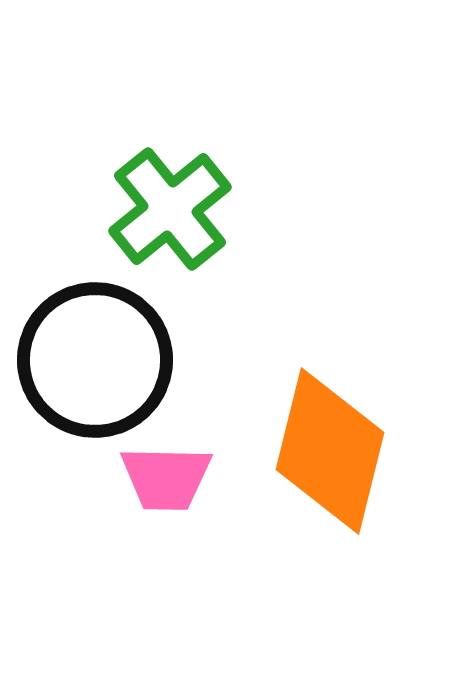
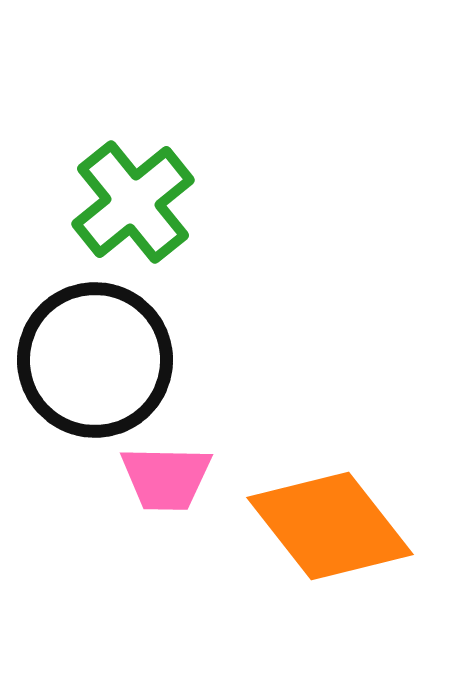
green cross: moved 37 px left, 7 px up
orange diamond: moved 75 px down; rotated 52 degrees counterclockwise
